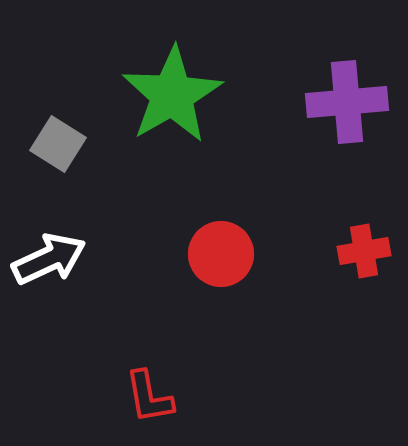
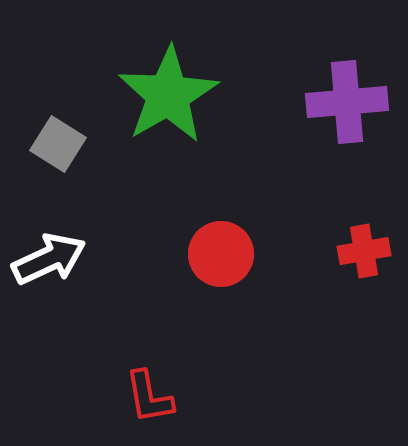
green star: moved 4 px left
